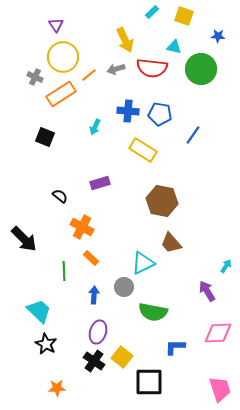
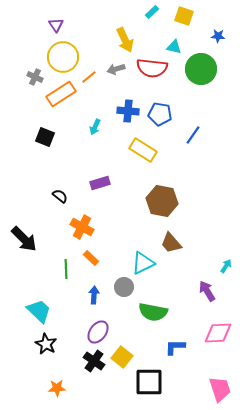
orange line at (89, 75): moved 2 px down
green line at (64, 271): moved 2 px right, 2 px up
purple ellipse at (98, 332): rotated 20 degrees clockwise
